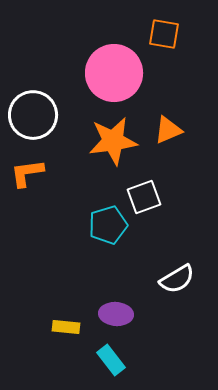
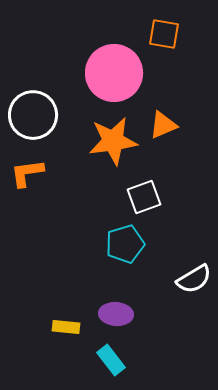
orange triangle: moved 5 px left, 5 px up
cyan pentagon: moved 17 px right, 19 px down
white semicircle: moved 17 px right
